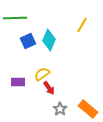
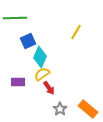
yellow line: moved 6 px left, 7 px down
cyan diamond: moved 9 px left, 17 px down
